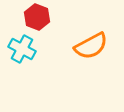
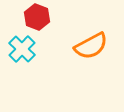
cyan cross: rotated 16 degrees clockwise
